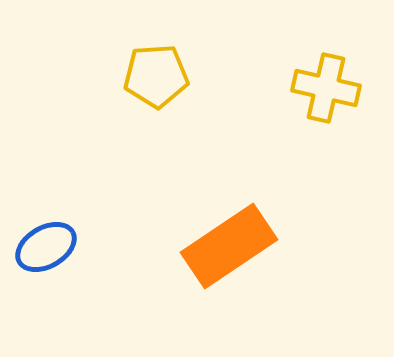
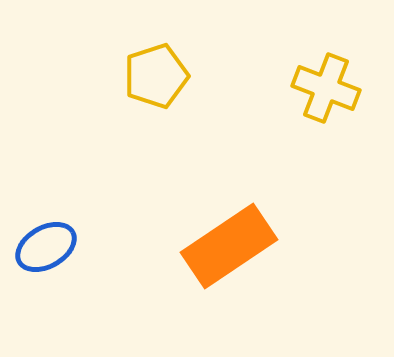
yellow pentagon: rotated 14 degrees counterclockwise
yellow cross: rotated 8 degrees clockwise
